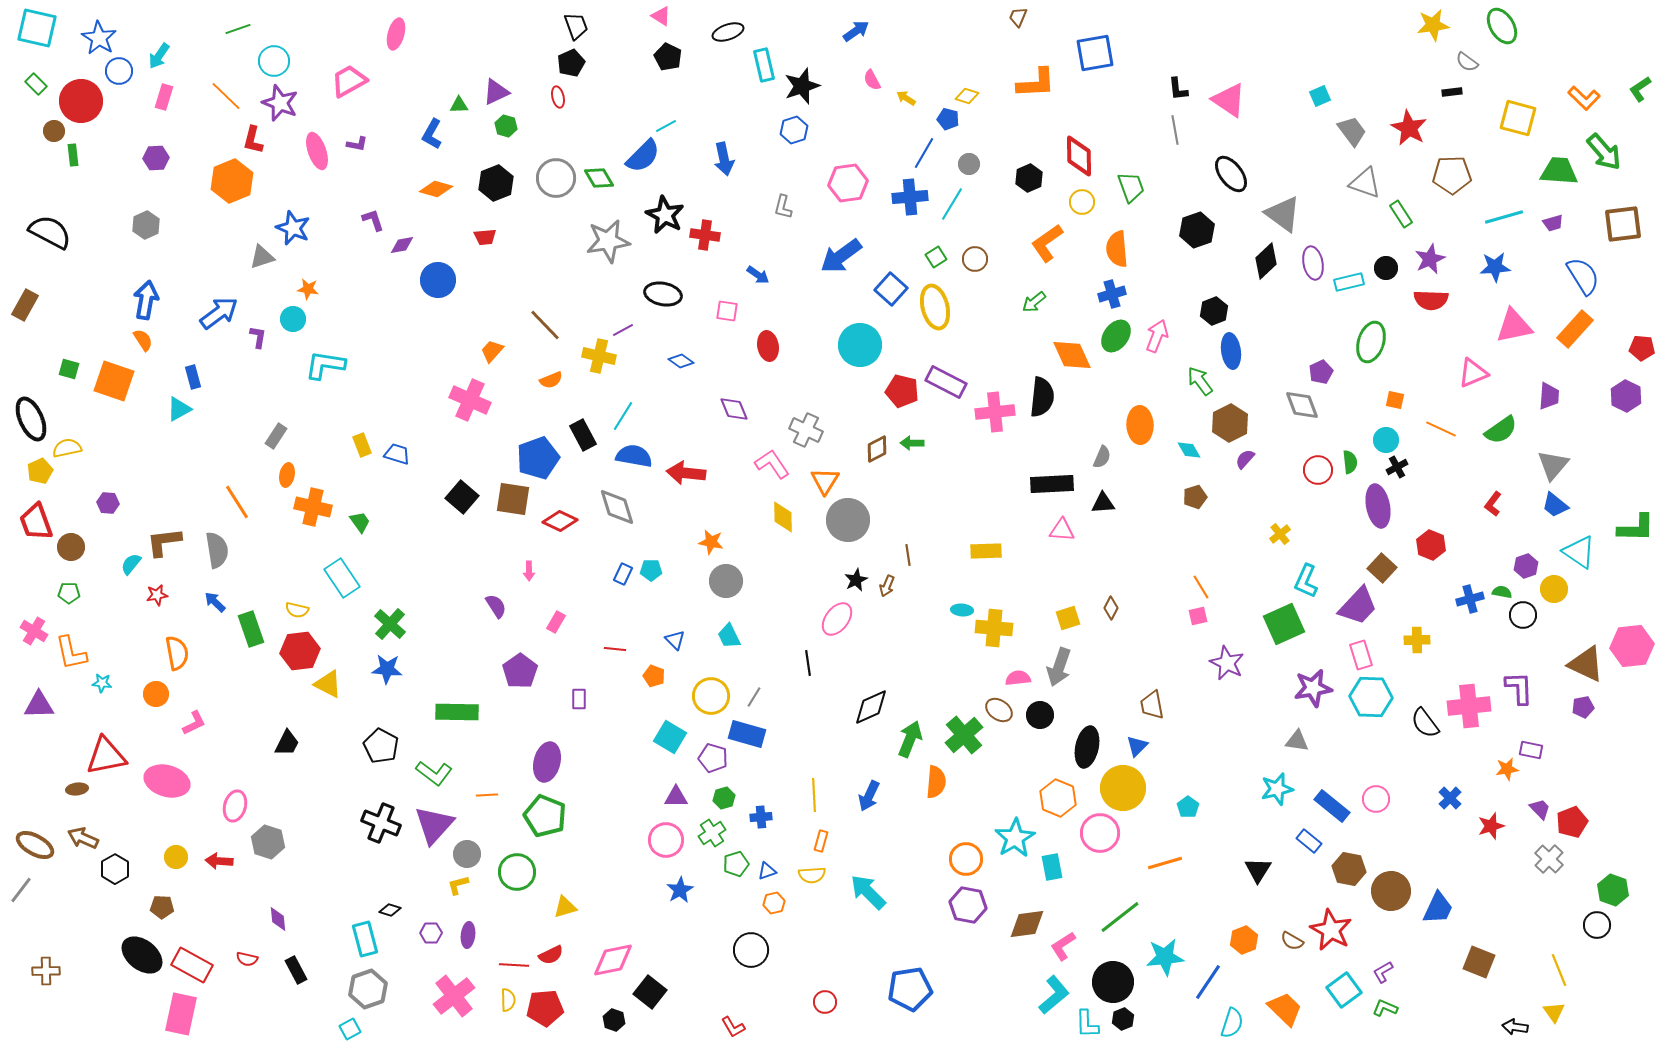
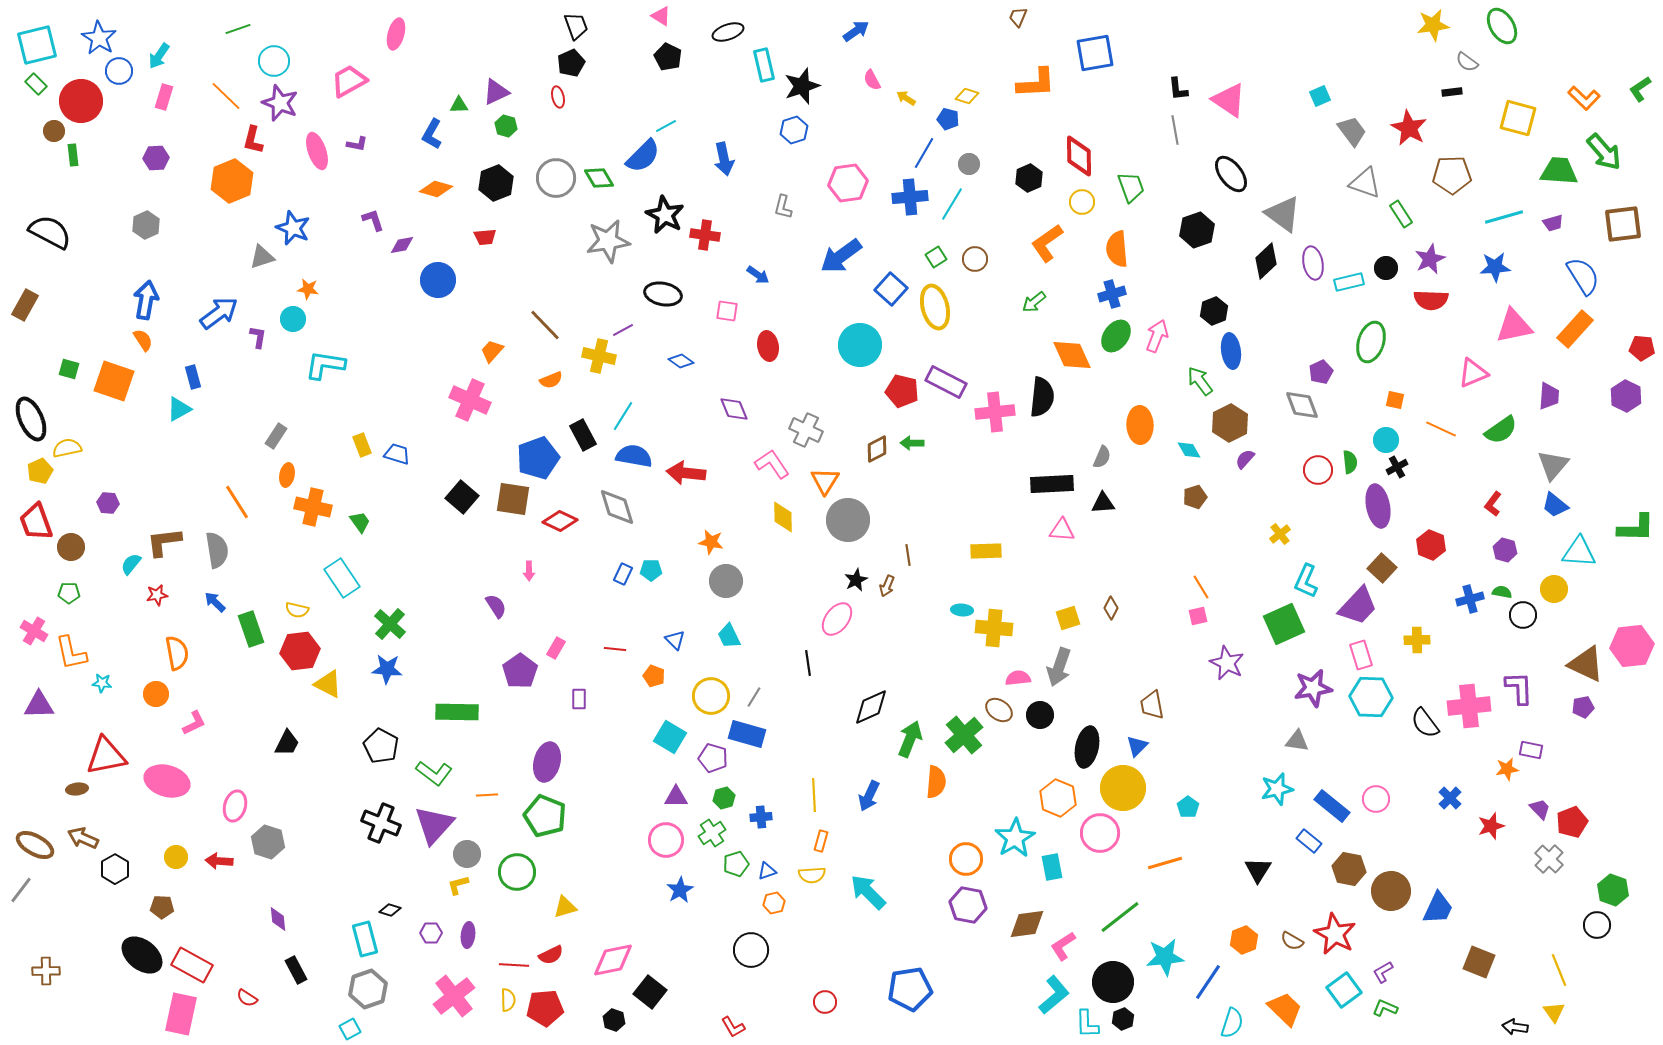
cyan square at (37, 28): moved 17 px down; rotated 27 degrees counterclockwise
cyan triangle at (1579, 552): rotated 30 degrees counterclockwise
purple hexagon at (1526, 566): moved 21 px left, 16 px up; rotated 25 degrees counterclockwise
pink rectangle at (556, 622): moved 26 px down
red star at (1331, 930): moved 4 px right, 4 px down
red semicircle at (247, 959): moved 39 px down; rotated 20 degrees clockwise
